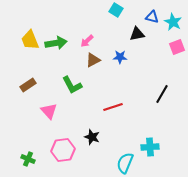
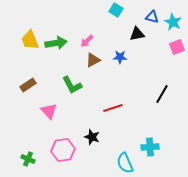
red line: moved 1 px down
cyan semicircle: rotated 45 degrees counterclockwise
